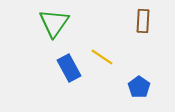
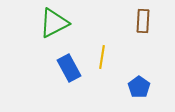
green triangle: rotated 28 degrees clockwise
yellow line: rotated 65 degrees clockwise
